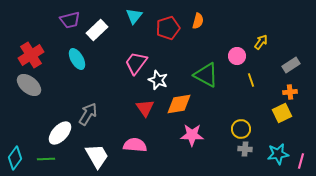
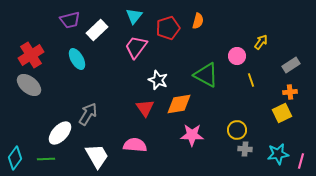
pink trapezoid: moved 16 px up
yellow circle: moved 4 px left, 1 px down
